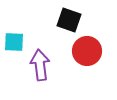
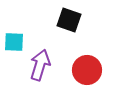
red circle: moved 19 px down
purple arrow: rotated 24 degrees clockwise
